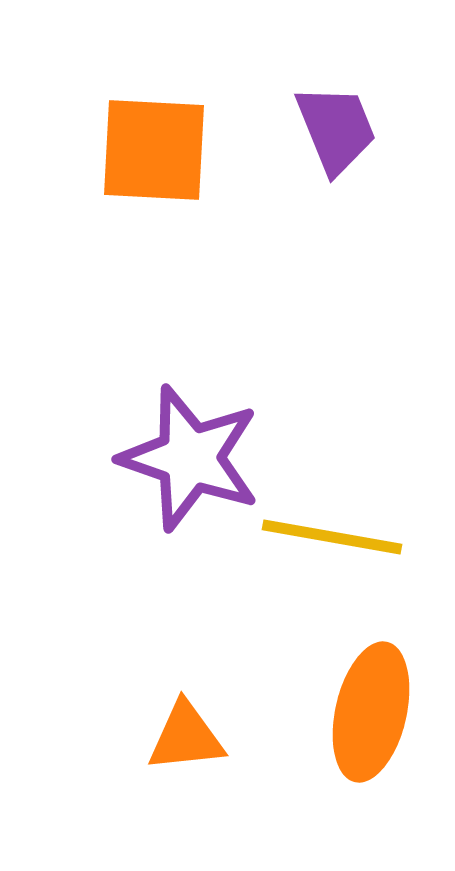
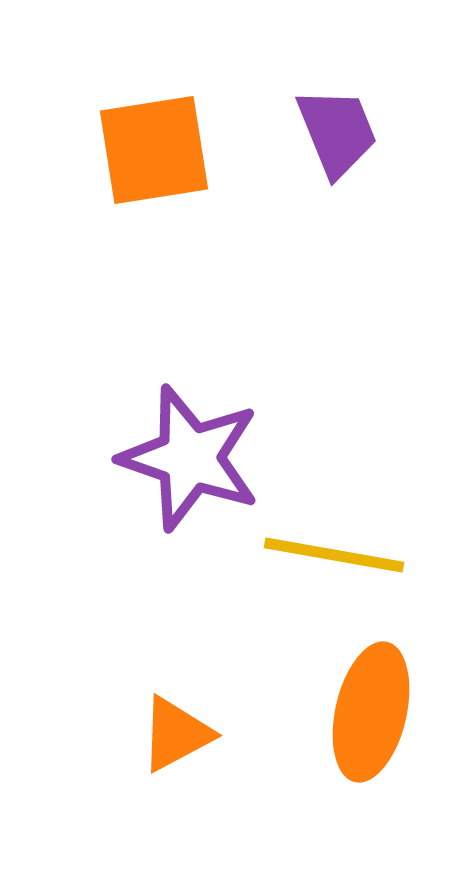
purple trapezoid: moved 1 px right, 3 px down
orange square: rotated 12 degrees counterclockwise
yellow line: moved 2 px right, 18 px down
orange triangle: moved 10 px left, 3 px up; rotated 22 degrees counterclockwise
